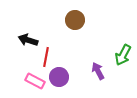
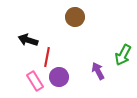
brown circle: moved 3 px up
red line: moved 1 px right
pink rectangle: rotated 30 degrees clockwise
